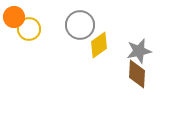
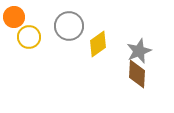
gray circle: moved 11 px left, 1 px down
yellow circle: moved 8 px down
yellow diamond: moved 1 px left, 1 px up
gray star: rotated 10 degrees counterclockwise
